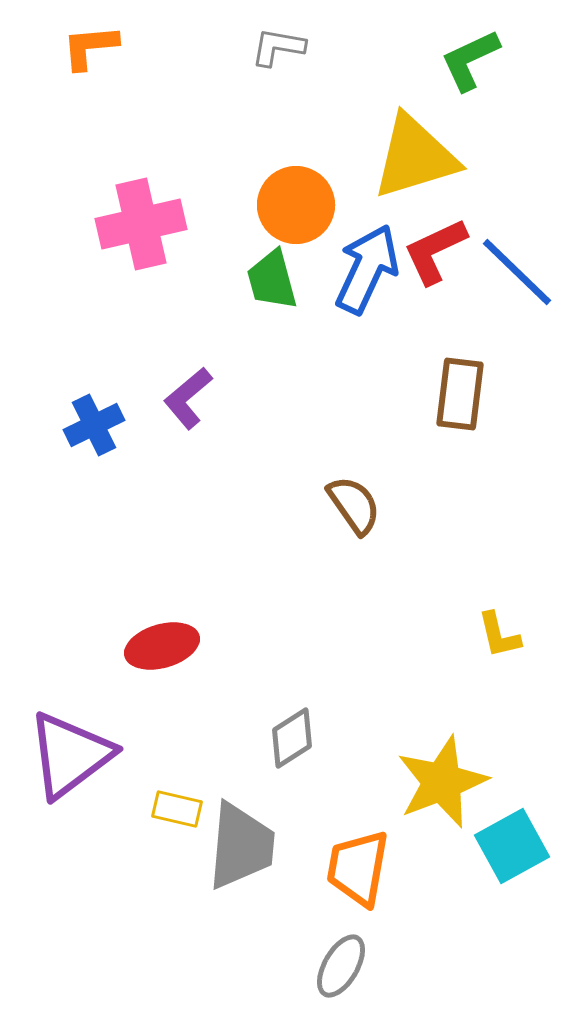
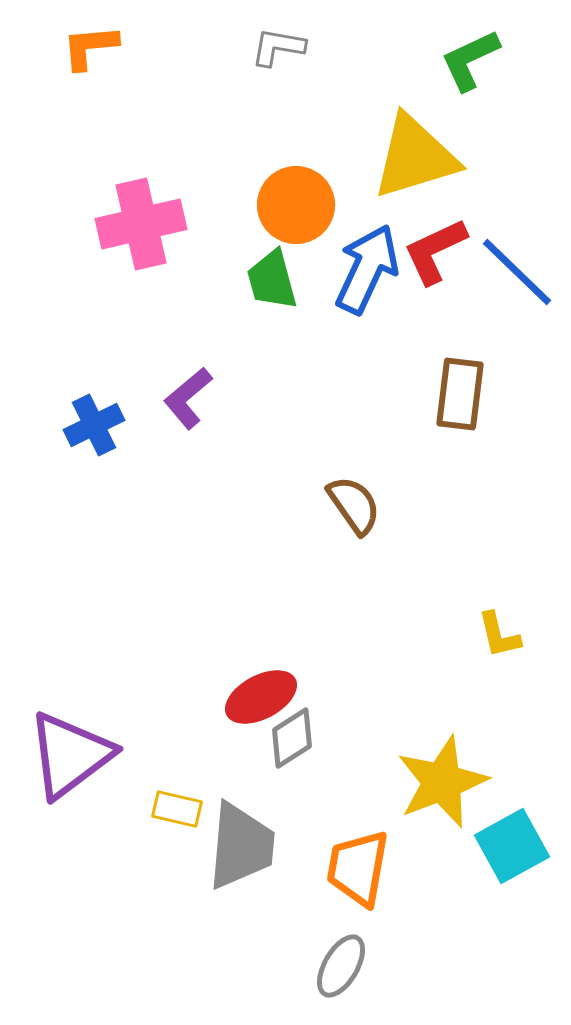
red ellipse: moved 99 px right, 51 px down; rotated 12 degrees counterclockwise
